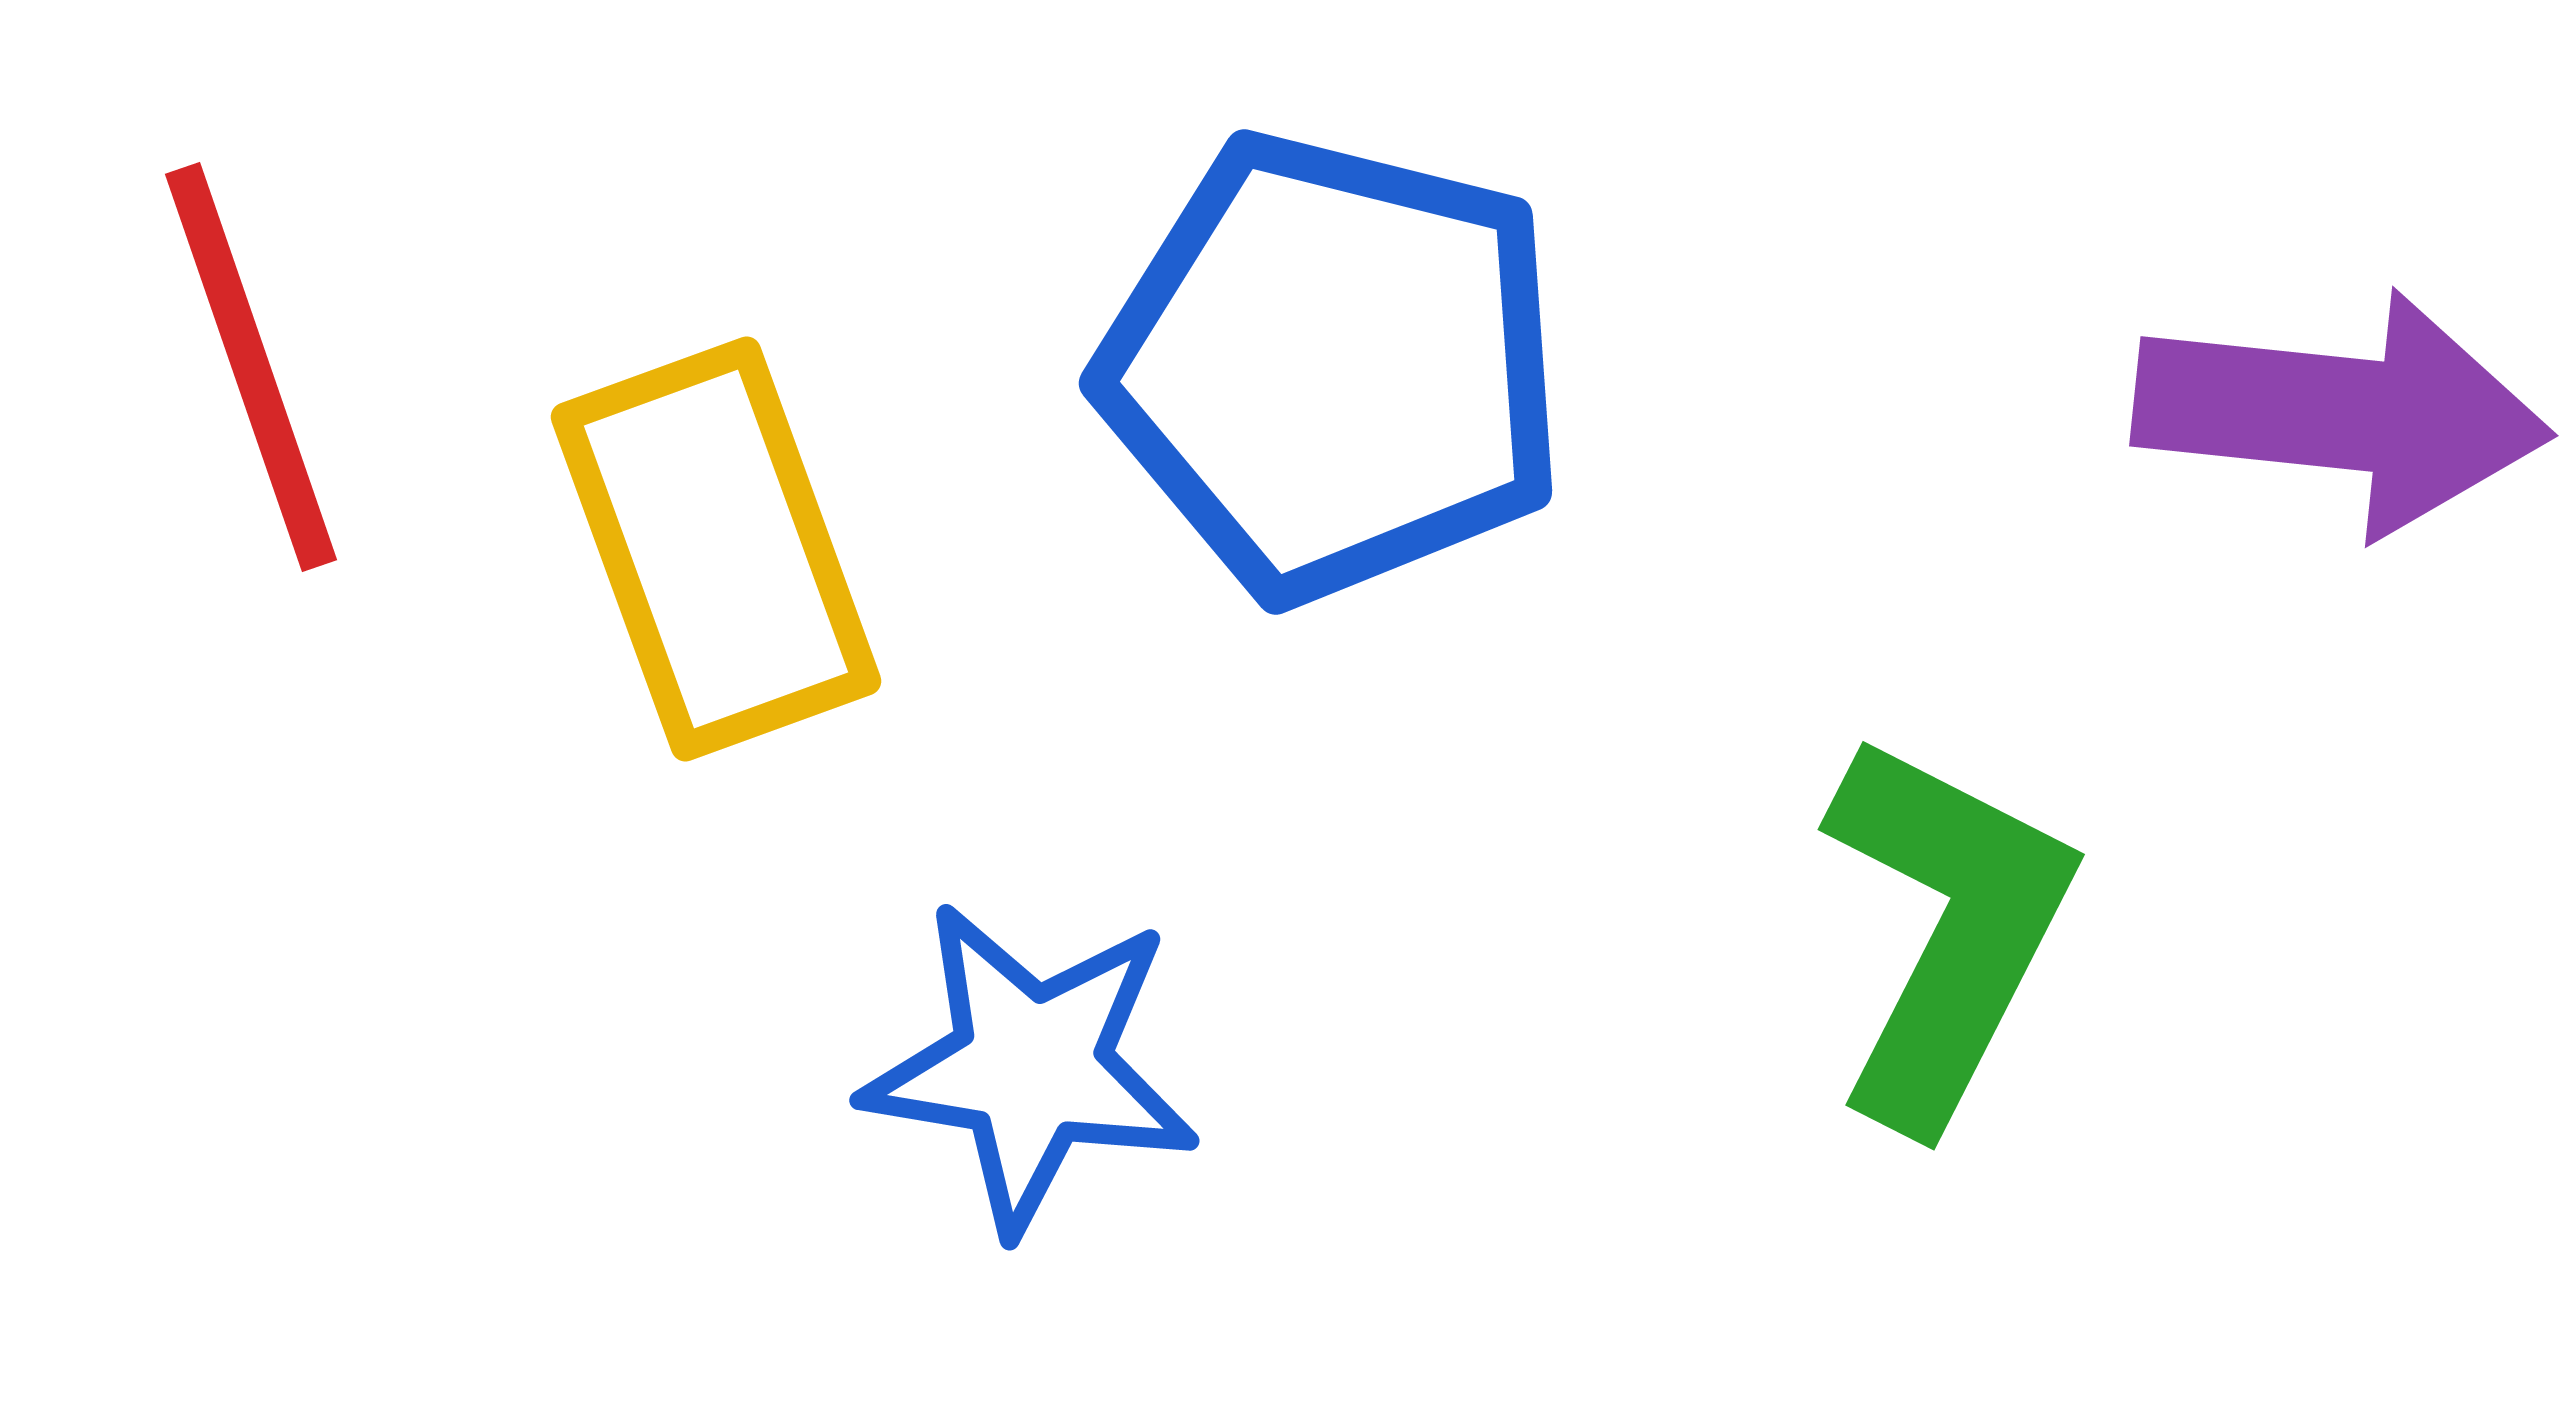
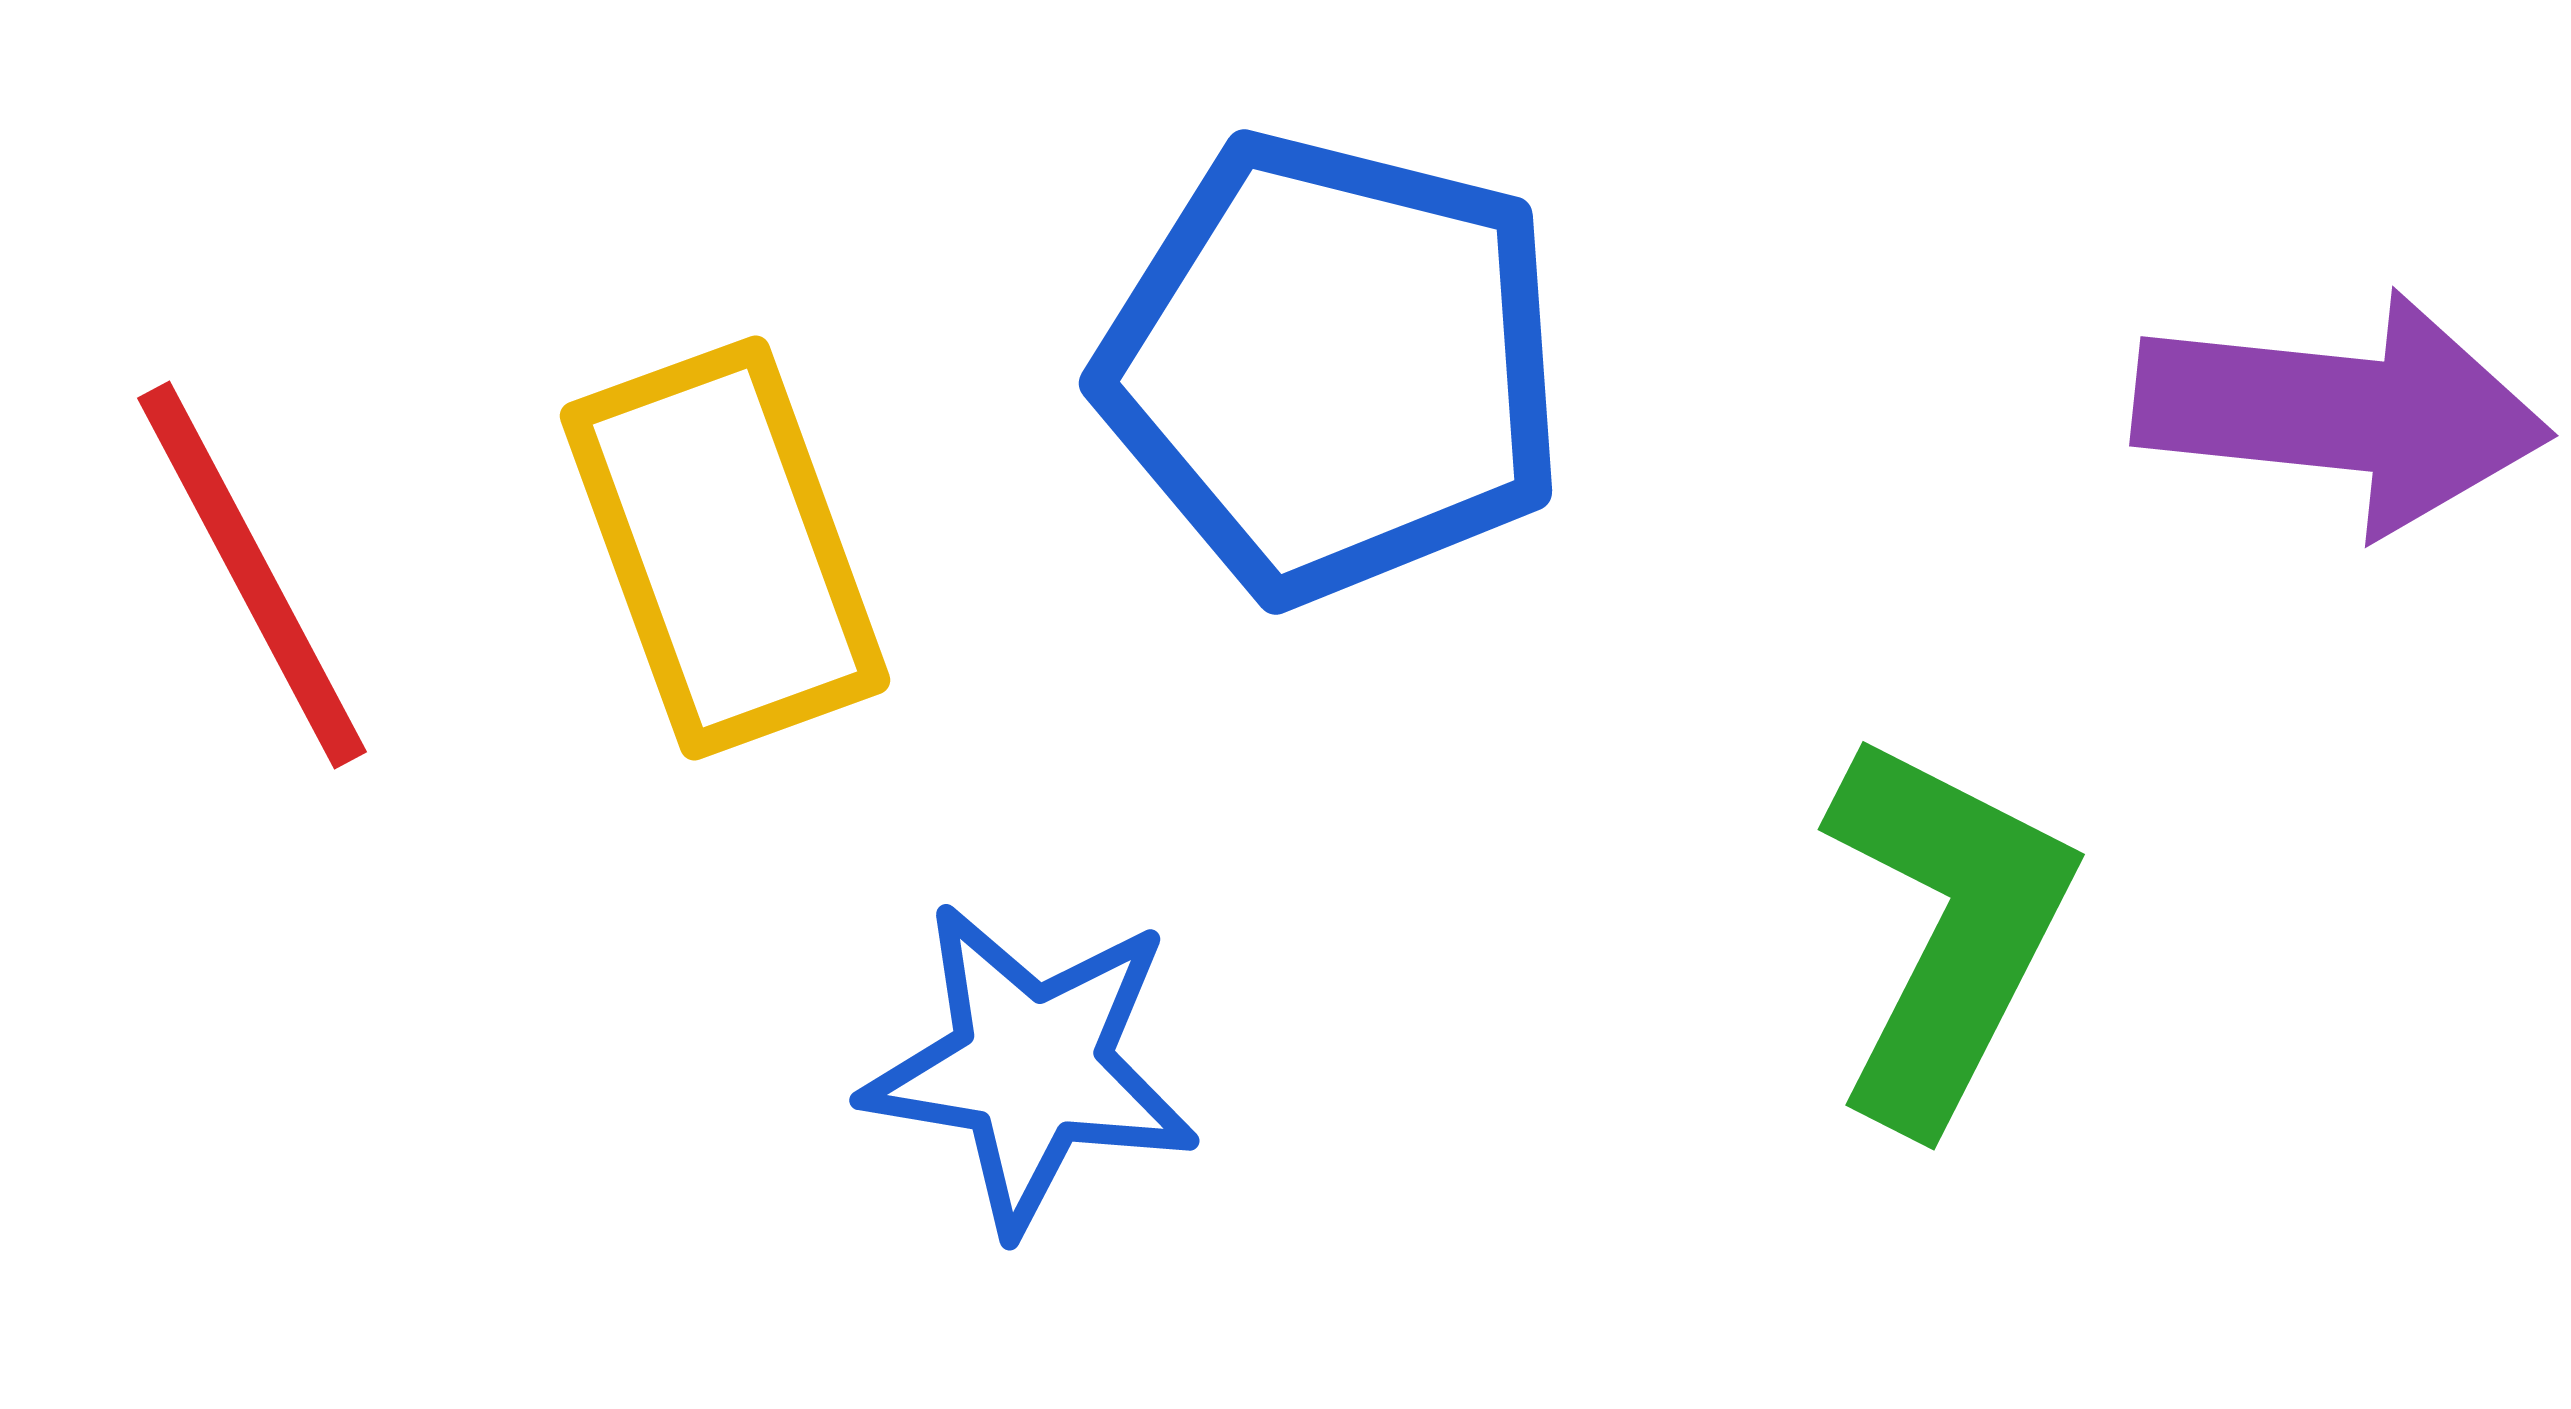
red line: moved 1 px right, 208 px down; rotated 9 degrees counterclockwise
yellow rectangle: moved 9 px right, 1 px up
